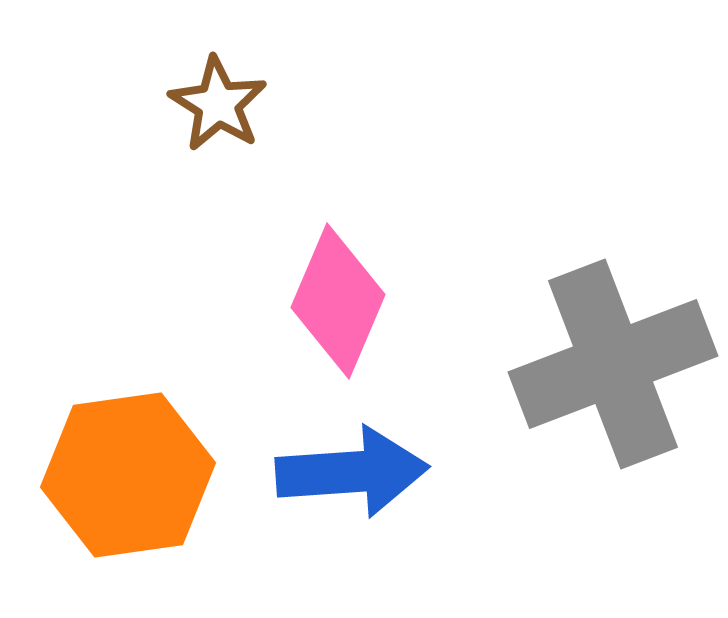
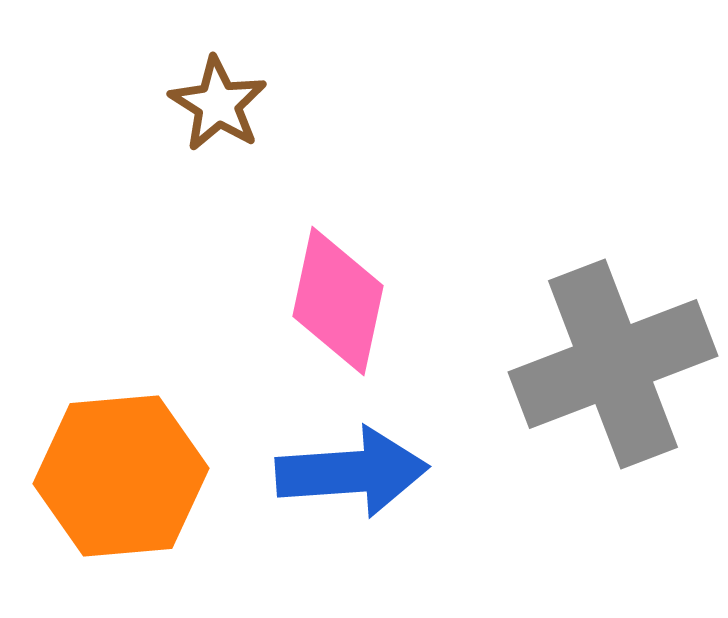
pink diamond: rotated 11 degrees counterclockwise
orange hexagon: moved 7 px left, 1 px down; rotated 3 degrees clockwise
